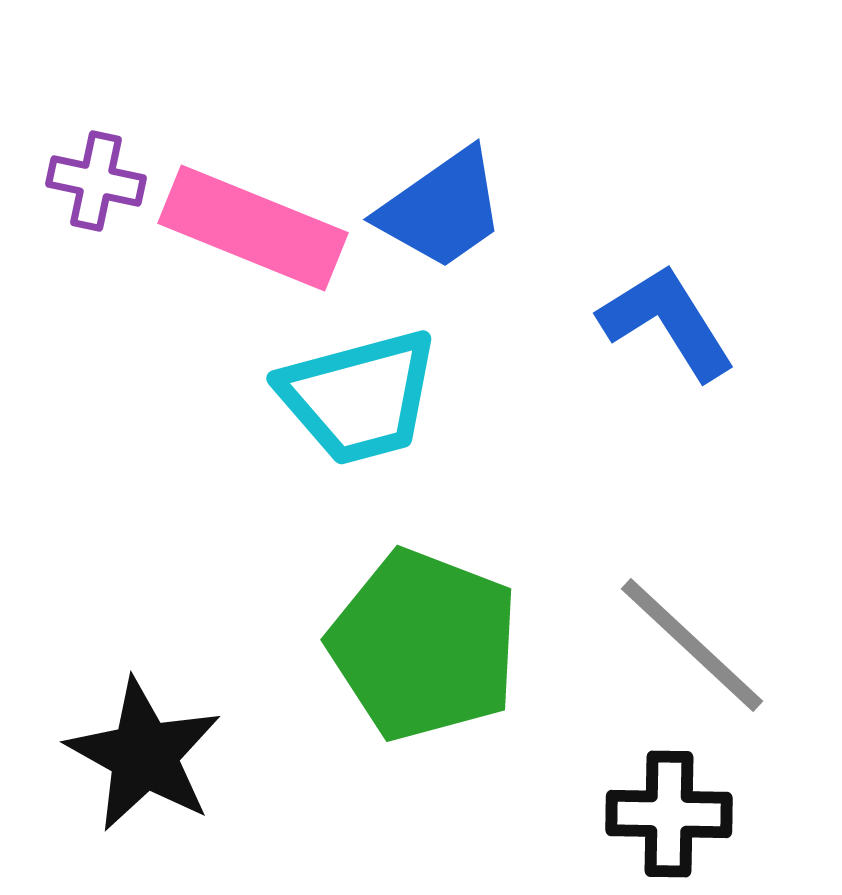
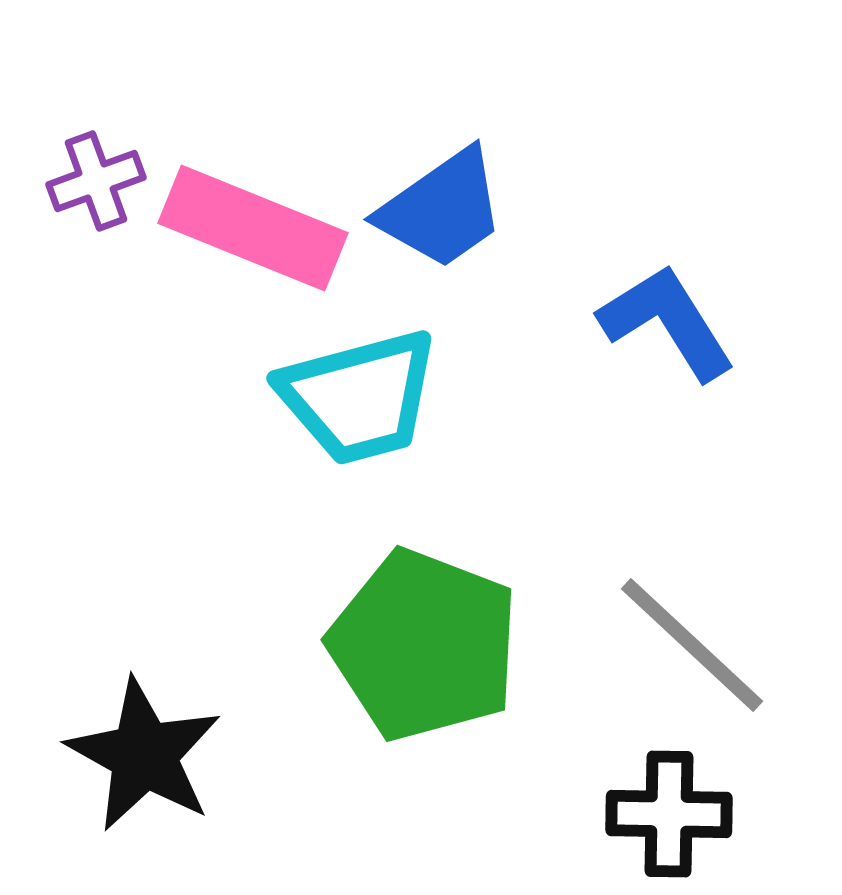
purple cross: rotated 32 degrees counterclockwise
